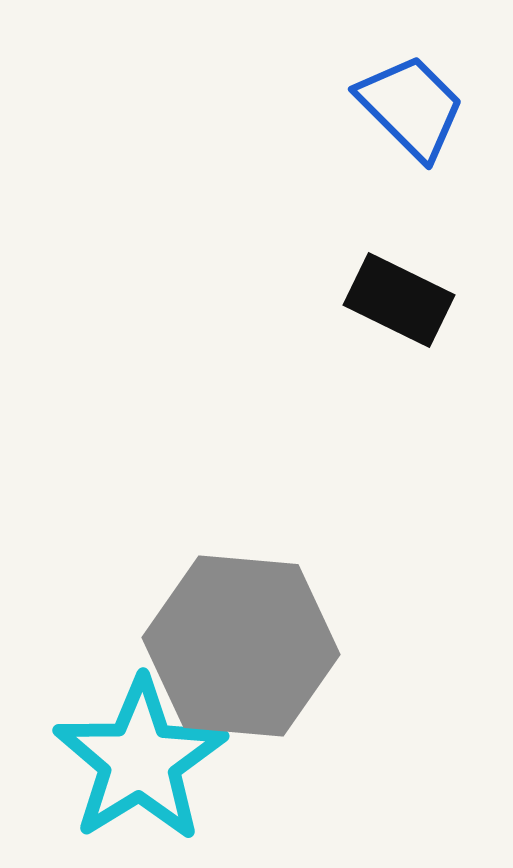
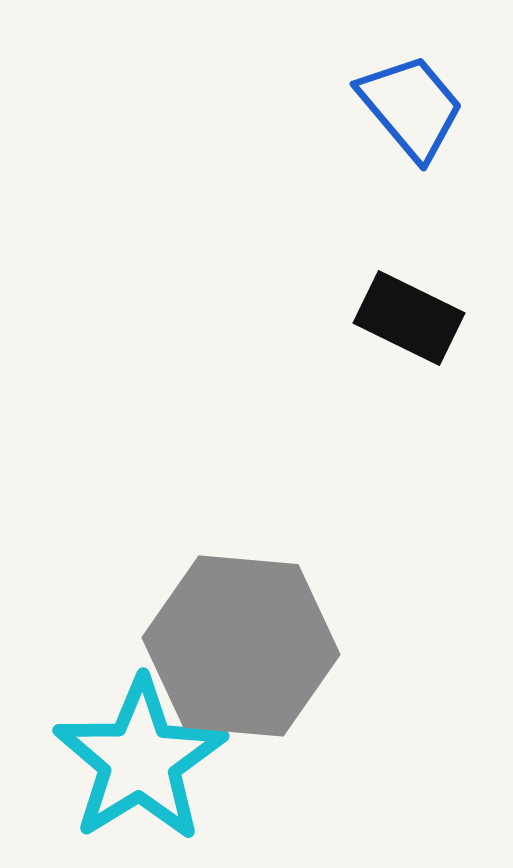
blue trapezoid: rotated 5 degrees clockwise
black rectangle: moved 10 px right, 18 px down
